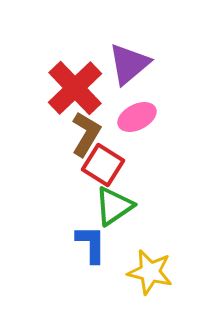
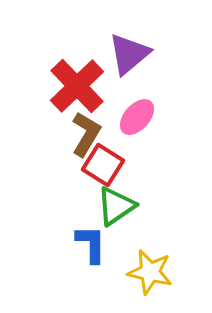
purple triangle: moved 10 px up
red cross: moved 2 px right, 2 px up
pink ellipse: rotated 21 degrees counterclockwise
green triangle: moved 2 px right
